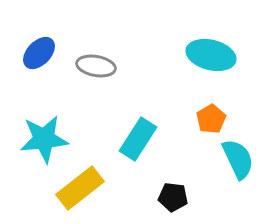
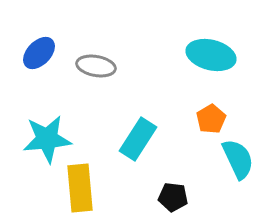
cyan star: moved 3 px right
yellow rectangle: rotated 57 degrees counterclockwise
